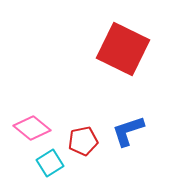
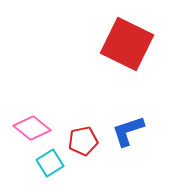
red square: moved 4 px right, 5 px up
